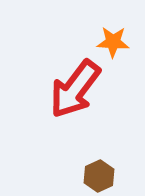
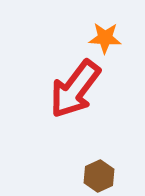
orange star: moved 8 px left, 4 px up
